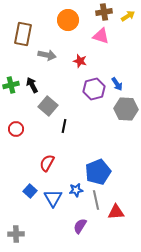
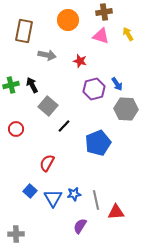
yellow arrow: moved 18 px down; rotated 88 degrees counterclockwise
brown rectangle: moved 1 px right, 3 px up
black line: rotated 32 degrees clockwise
blue pentagon: moved 29 px up
blue star: moved 2 px left, 4 px down
